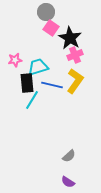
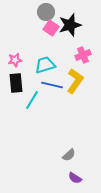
black star: moved 13 px up; rotated 25 degrees clockwise
pink cross: moved 8 px right
cyan trapezoid: moved 7 px right, 2 px up
black rectangle: moved 11 px left
gray semicircle: moved 1 px up
purple semicircle: moved 7 px right, 4 px up
